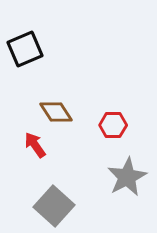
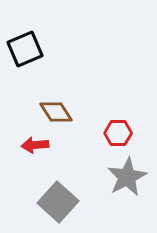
red hexagon: moved 5 px right, 8 px down
red arrow: rotated 60 degrees counterclockwise
gray square: moved 4 px right, 4 px up
